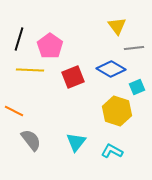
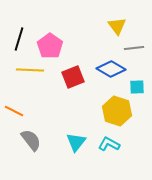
cyan square: rotated 21 degrees clockwise
cyan L-shape: moved 3 px left, 7 px up
